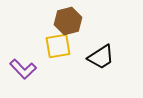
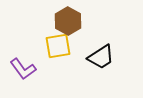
brown hexagon: rotated 16 degrees counterclockwise
purple L-shape: rotated 8 degrees clockwise
